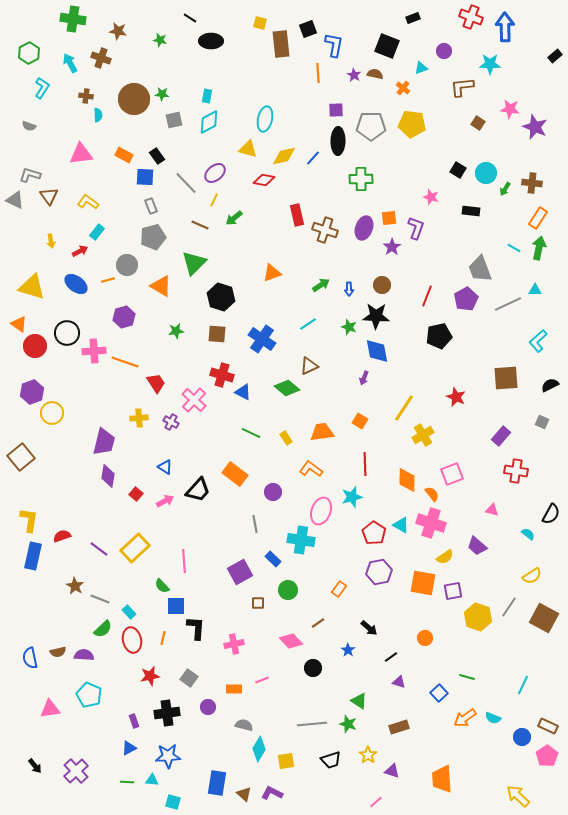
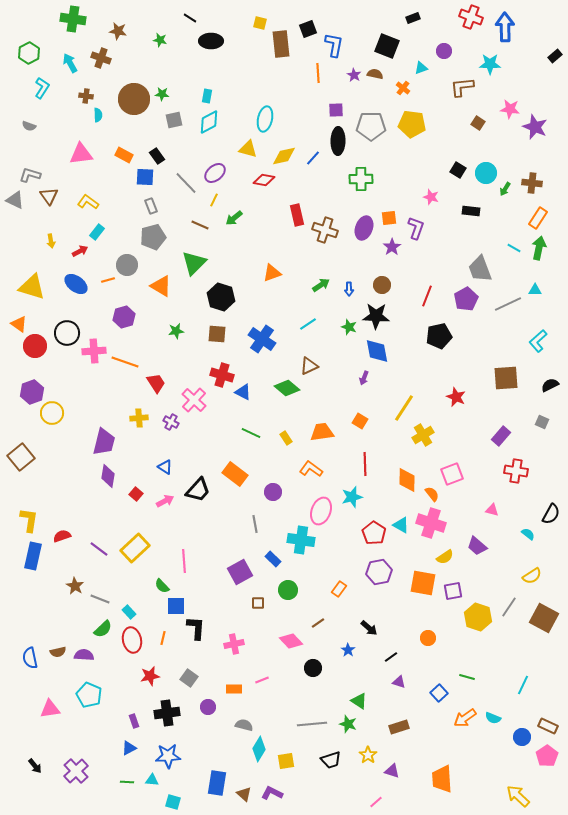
orange circle at (425, 638): moved 3 px right
